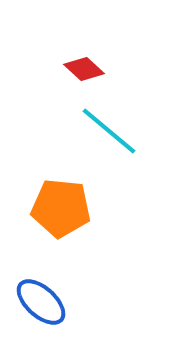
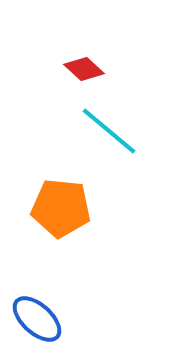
blue ellipse: moved 4 px left, 17 px down
